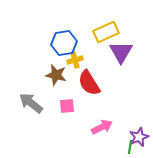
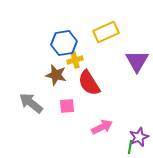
purple triangle: moved 16 px right, 9 px down
